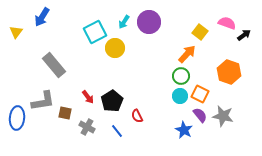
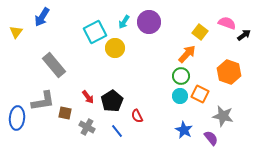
purple semicircle: moved 11 px right, 23 px down
